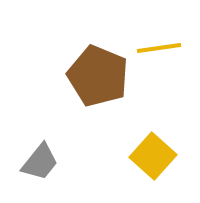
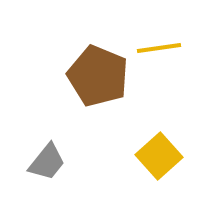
yellow square: moved 6 px right; rotated 6 degrees clockwise
gray trapezoid: moved 7 px right
